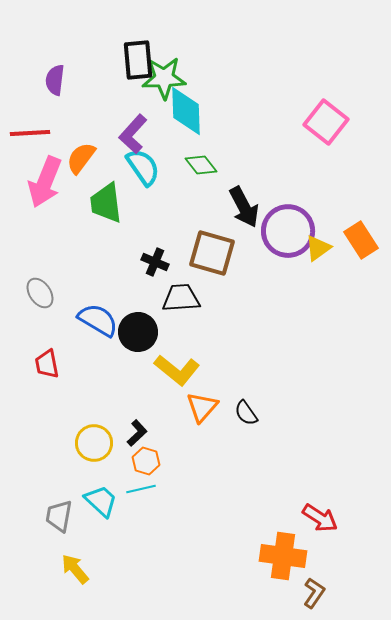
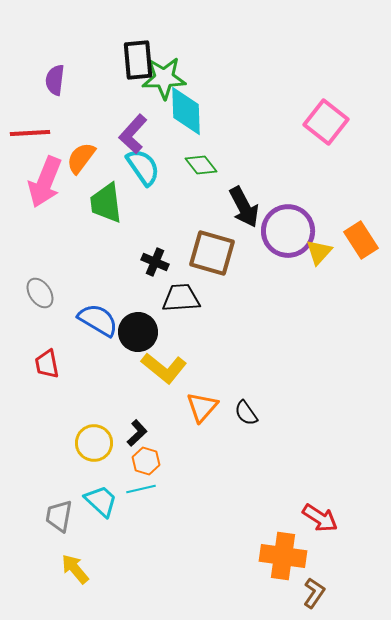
yellow triangle: moved 1 px right, 4 px down; rotated 12 degrees counterclockwise
yellow L-shape: moved 13 px left, 2 px up
